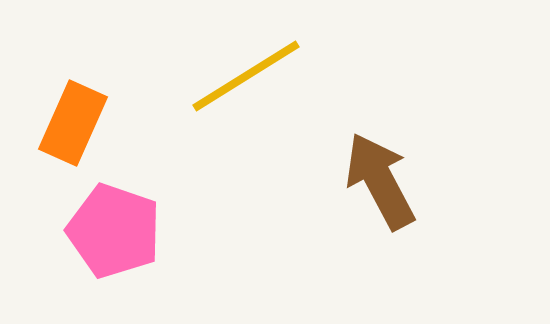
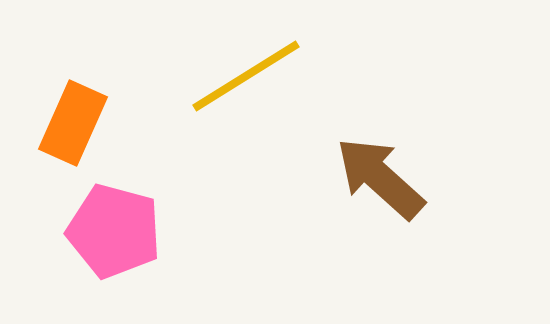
brown arrow: moved 3 px up; rotated 20 degrees counterclockwise
pink pentagon: rotated 4 degrees counterclockwise
